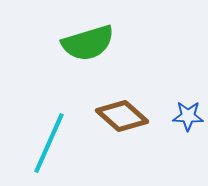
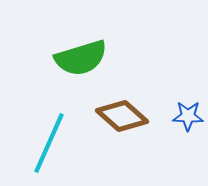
green semicircle: moved 7 px left, 15 px down
